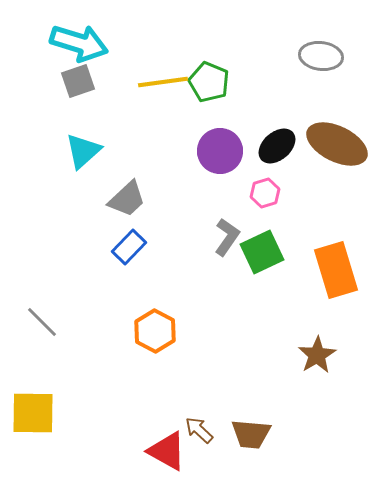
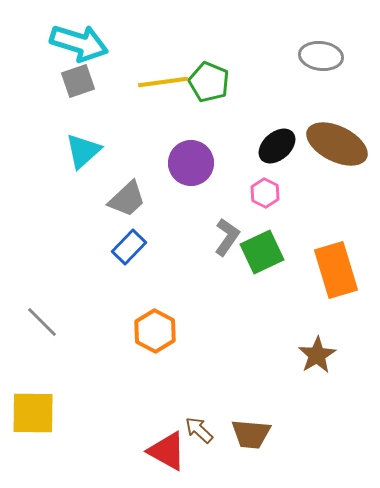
purple circle: moved 29 px left, 12 px down
pink hexagon: rotated 16 degrees counterclockwise
